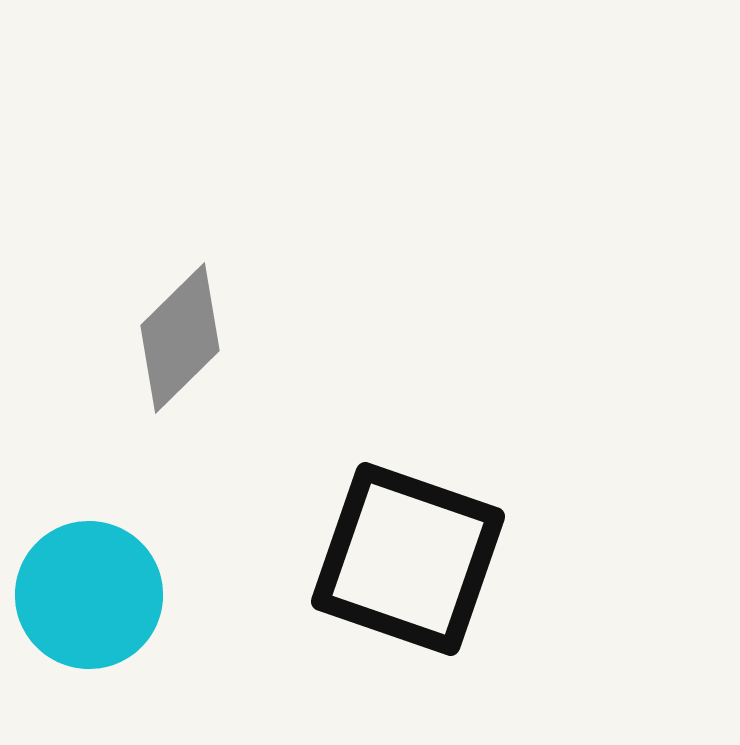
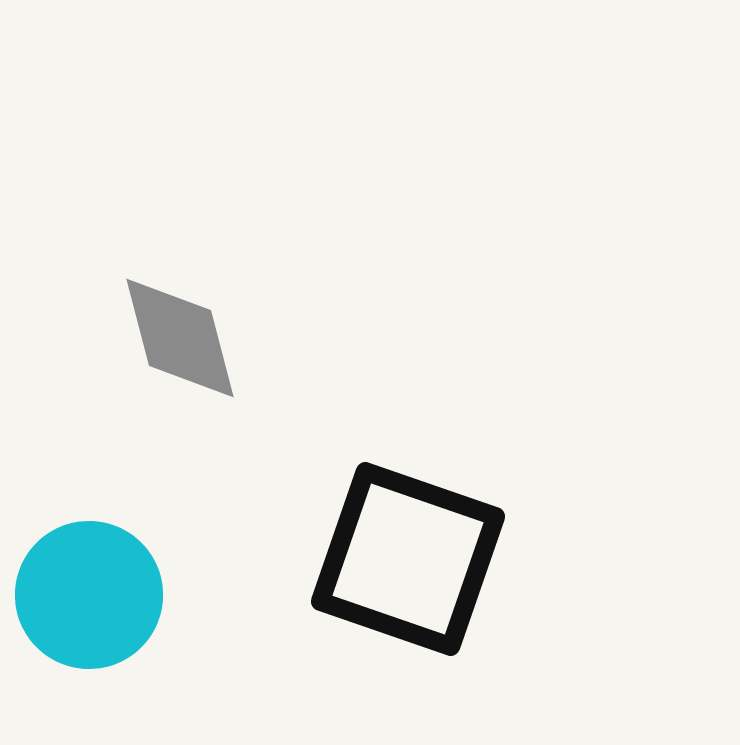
gray diamond: rotated 60 degrees counterclockwise
